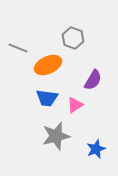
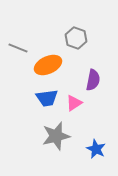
gray hexagon: moved 3 px right
purple semicircle: rotated 20 degrees counterclockwise
blue trapezoid: rotated 15 degrees counterclockwise
pink triangle: moved 1 px left, 2 px up
blue star: rotated 24 degrees counterclockwise
